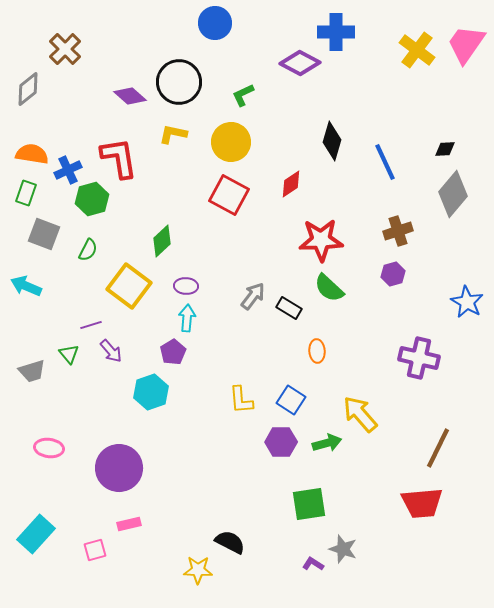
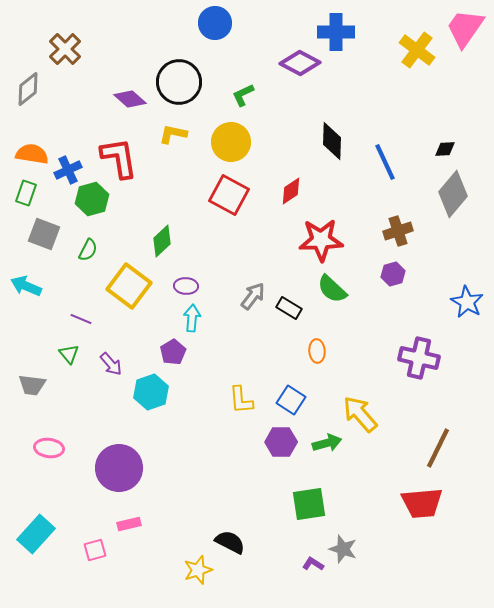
pink trapezoid at (466, 44): moved 1 px left, 16 px up
purple diamond at (130, 96): moved 3 px down
black diamond at (332, 141): rotated 15 degrees counterclockwise
red diamond at (291, 184): moved 7 px down
green semicircle at (329, 288): moved 3 px right, 1 px down
cyan arrow at (187, 318): moved 5 px right
purple line at (91, 325): moved 10 px left, 6 px up; rotated 40 degrees clockwise
purple arrow at (111, 351): moved 13 px down
gray trapezoid at (32, 371): moved 14 px down; rotated 24 degrees clockwise
yellow star at (198, 570): rotated 20 degrees counterclockwise
